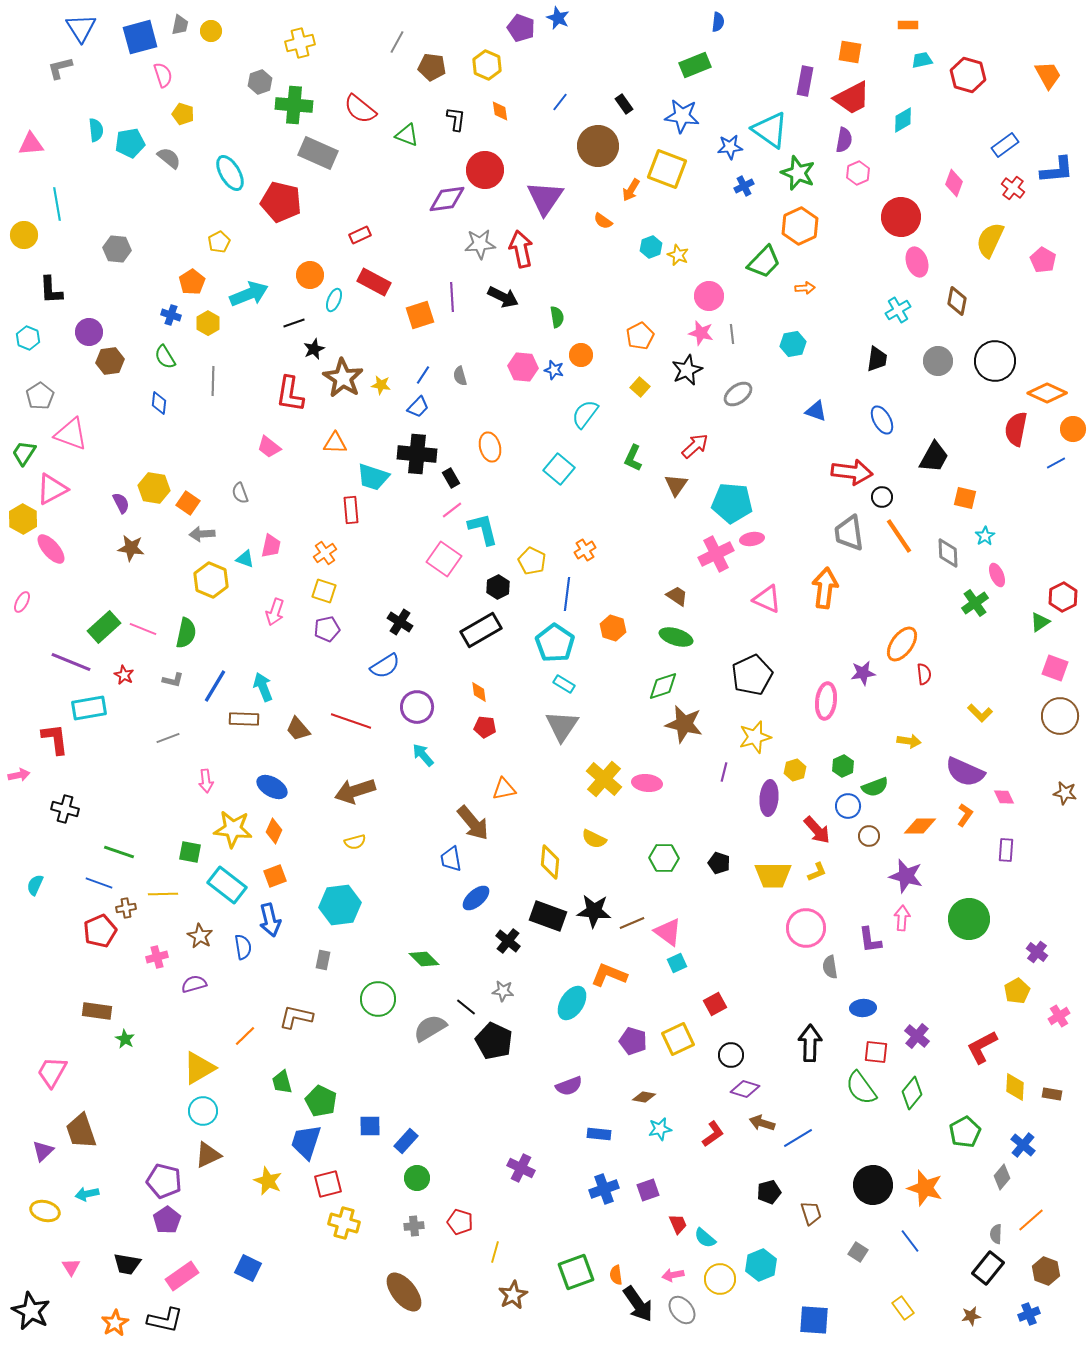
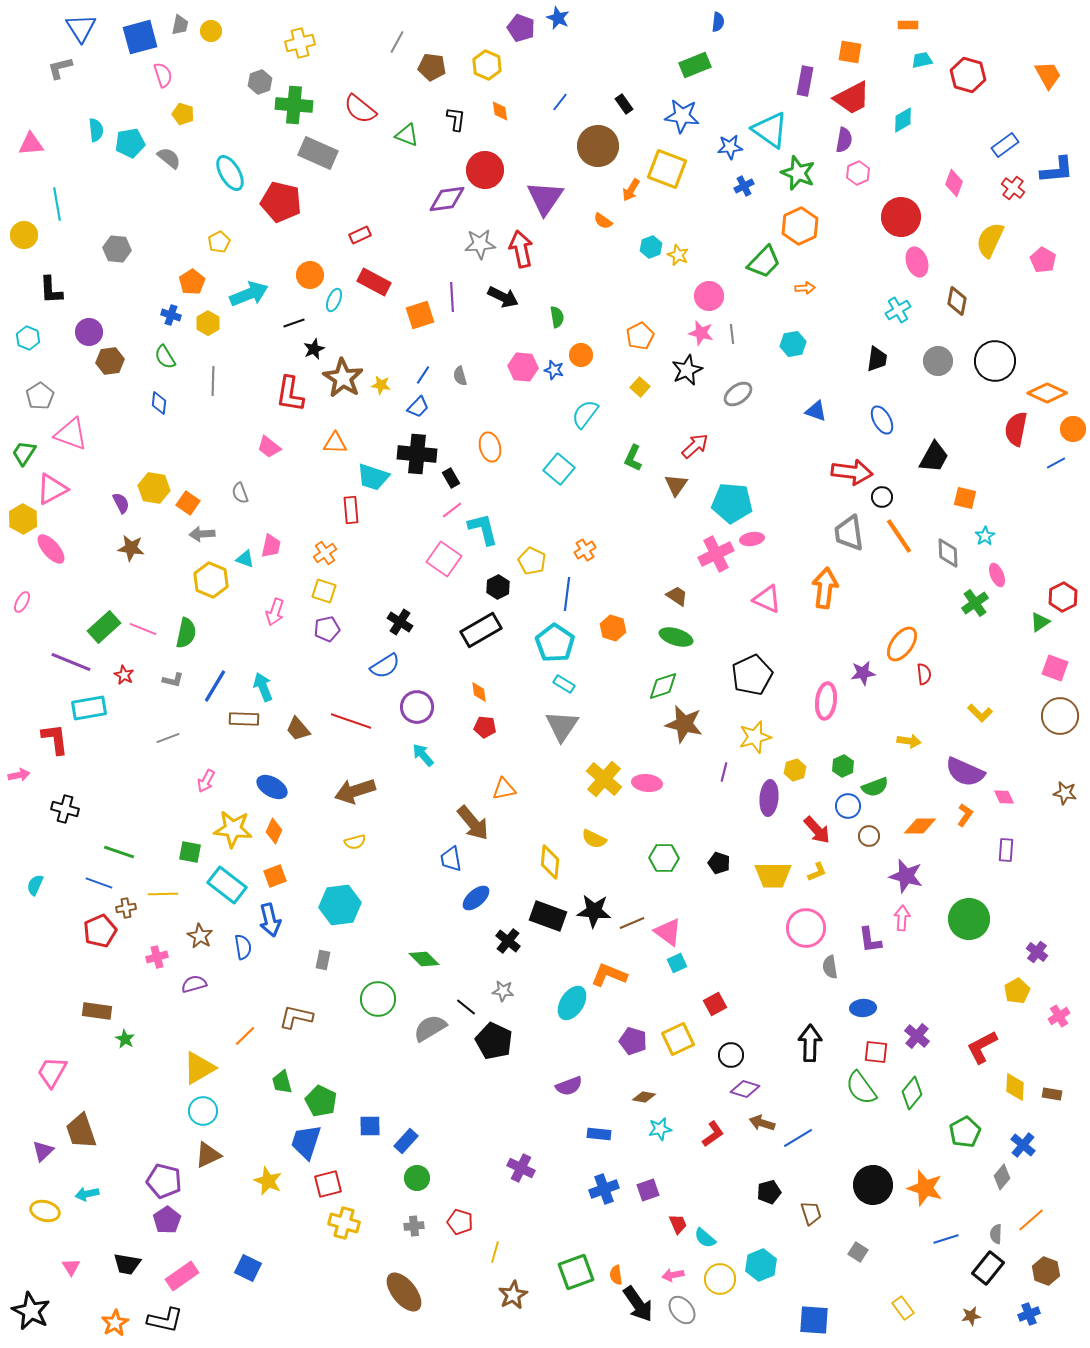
pink arrow at (206, 781): rotated 35 degrees clockwise
blue line at (910, 1241): moved 36 px right, 2 px up; rotated 70 degrees counterclockwise
